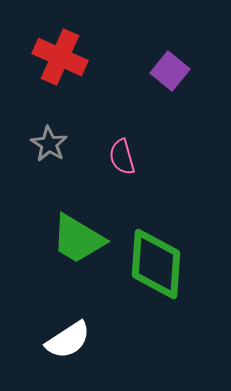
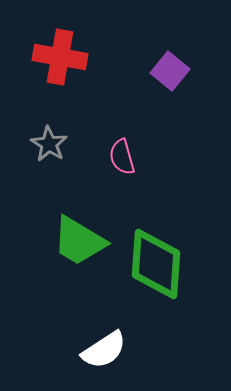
red cross: rotated 14 degrees counterclockwise
green trapezoid: moved 1 px right, 2 px down
white semicircle: moved 36 px right, 10 px down
